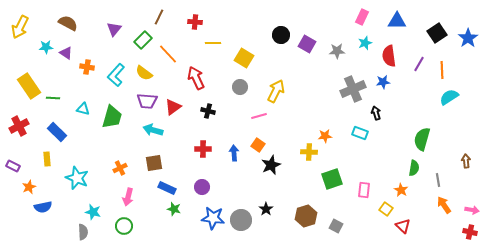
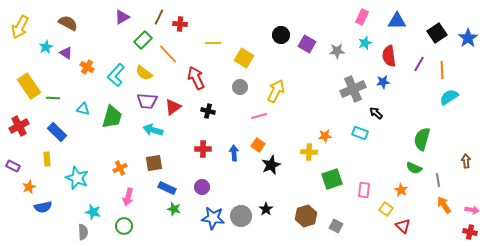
red cross at (195, 22): moved 15 px left, 2 px down
purple triangle at (114, 29): moved 8 px right, 12 px up; rotated 21 degrees clockwise
cyan star at (46, 47): rotated 24 degrees counterclockwise
orange cross at (87, 67): rotated 24 degrees clockwise
black arrow at (376, 113): rotated 32 degrees counterclockwise
green semicircle at (414, 168): rotated 105 degrees clockwise
gray circle at (241, 220): moved 4 px up
